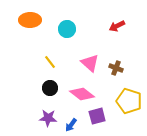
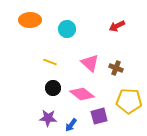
yellow line: rotated 32 degrees counterclockwise
black circle: moved 3 px right
yellow pentagon: rotated 15 degrees counterclockwise
purple square: moved 2 px right
